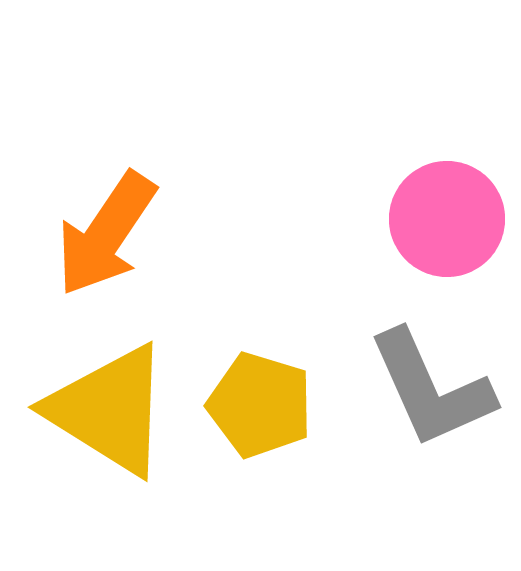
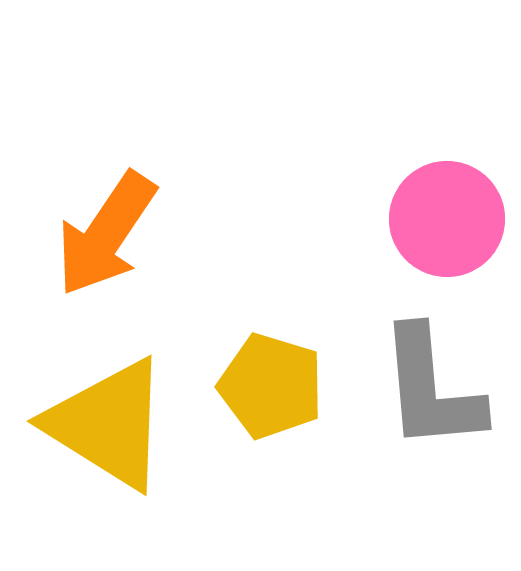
gray L-shape: rotated 19 degrees clockwise
yellow pentagon: moved 11 px right, 19 px up
yellow triangle: moved 1 px left, 14 px down
